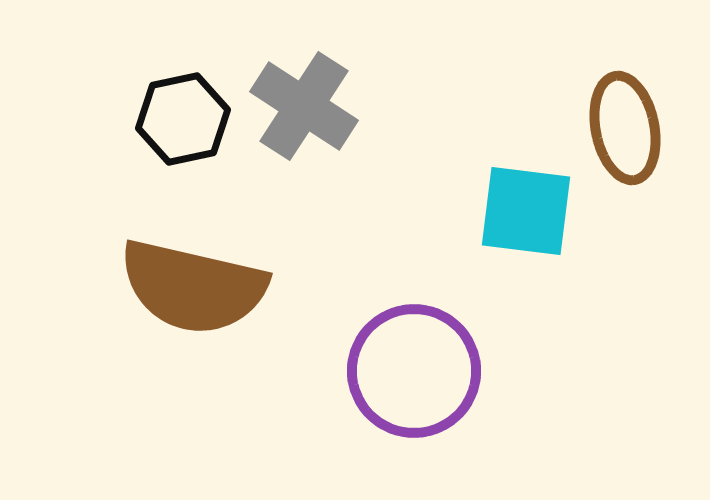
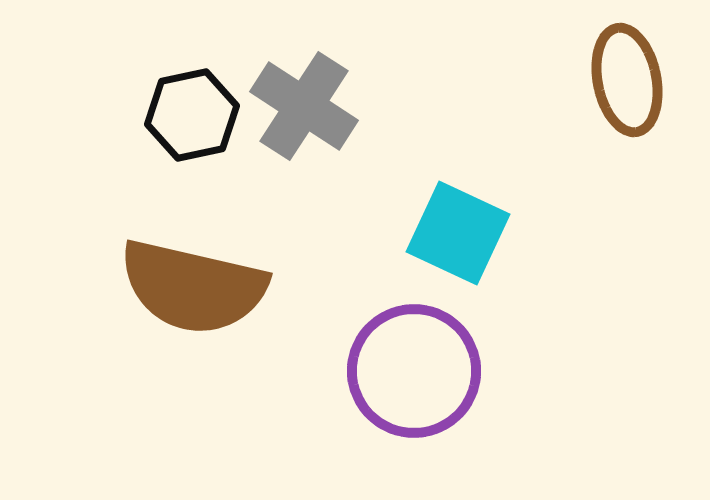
black hexagon: moved 9 px right, 4 px up
brown ellipse: moved 2 px right, 48 px up
cyan square: moved 68 px left, 22 px down; rotated 18 degrees clockwise
